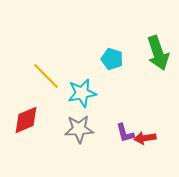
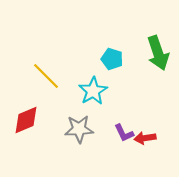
cyan star: moved 11 px right, 2 px up; rotated 20 degrees counterclockwise
purple L-shape: moved 1 px left; rotated 10 degrees counterclockwise
